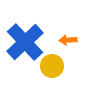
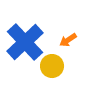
orange arrow: rotated 30 degrees counterclockwise
